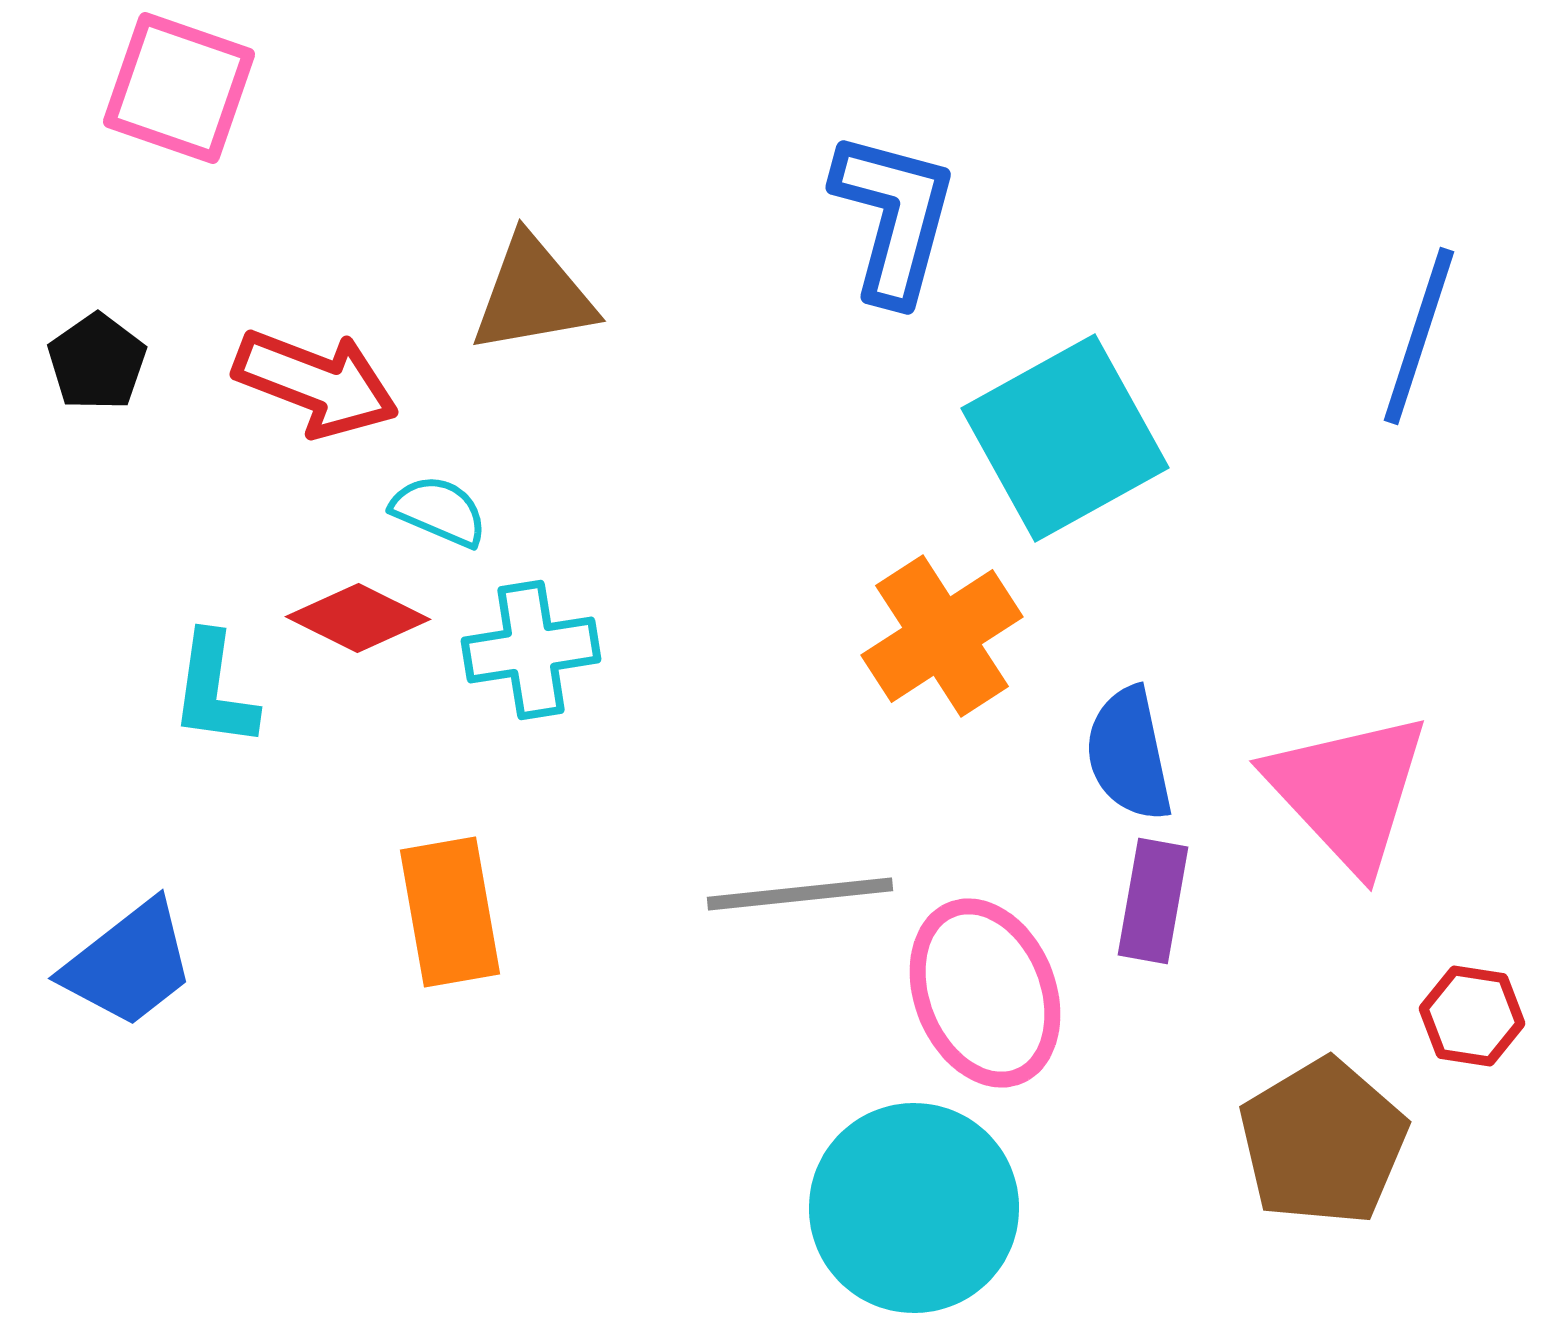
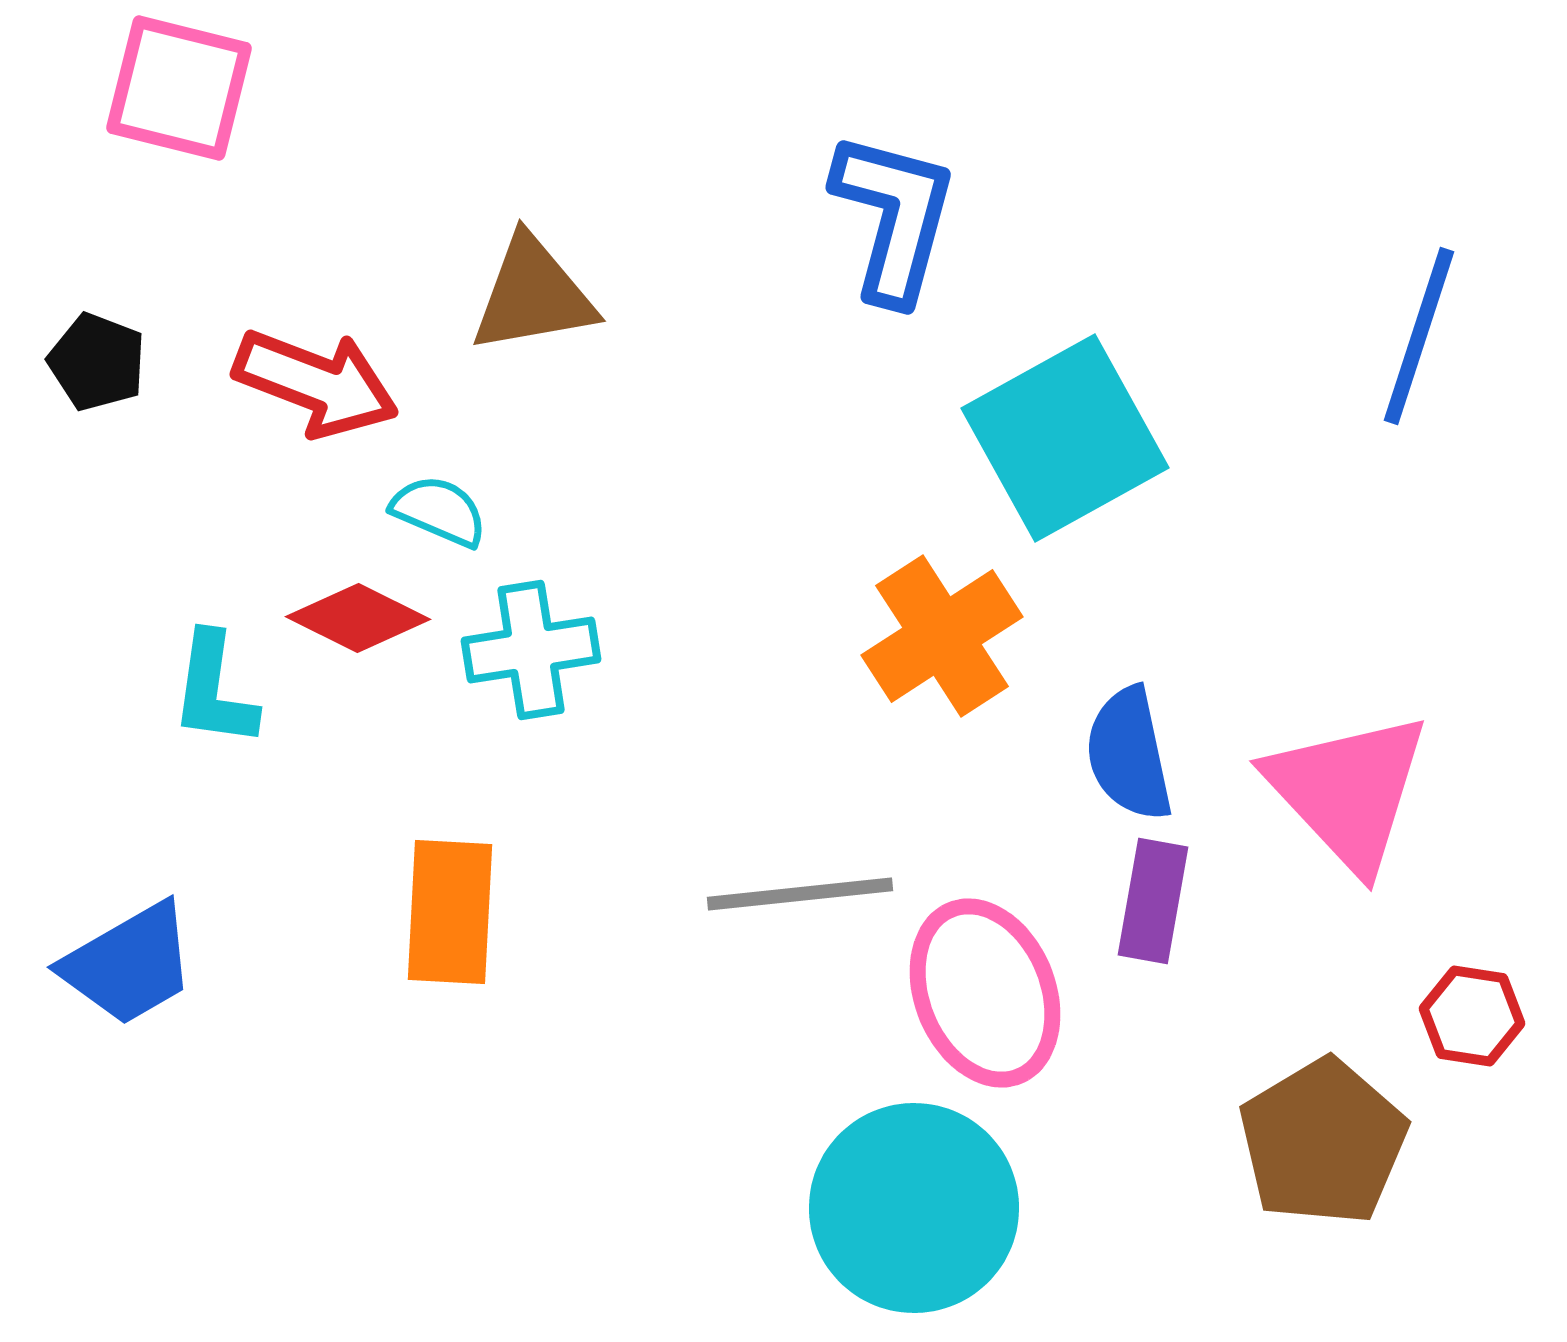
pink square: rotated 5 degrees counterclockwise
black pentagon: rotated 16 degrees counterclockwise
orange rectangle: rotated 13 degrees clockwise
blue trapezoid: rotated 8 degrees clockwise
